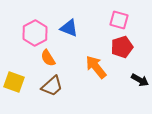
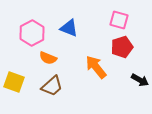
pink hexagon: moved 3 px left
orange semicircle: rotated 36 degrees counterclockwise
